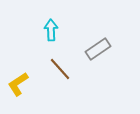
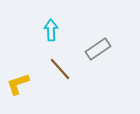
yellow L-shape: rotated 15 degrees clockwise
